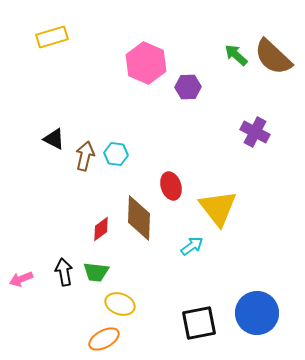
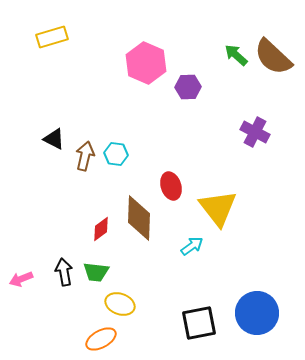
orange ellipse: moved 3 px left
